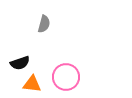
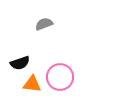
gray semicircle: rotated 126 degrees counterclockwise
pink circle: moved 6 px left
